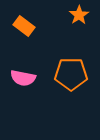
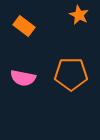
orange star: rotated 12 degrees counterclockwise
